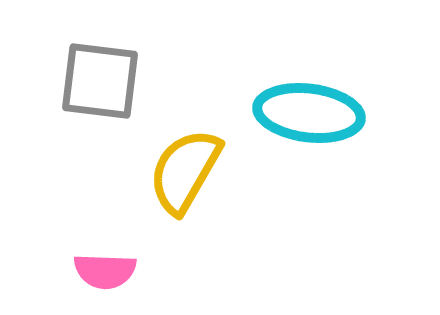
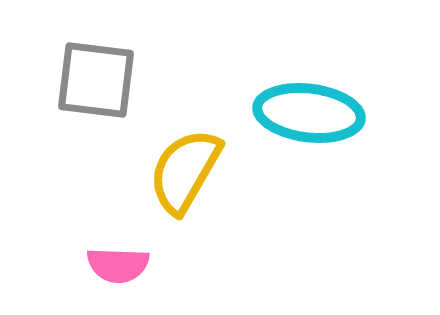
gray square: moved 4 px left, 1 px up
pink semicircle: moved 13 px right, 6 px up
